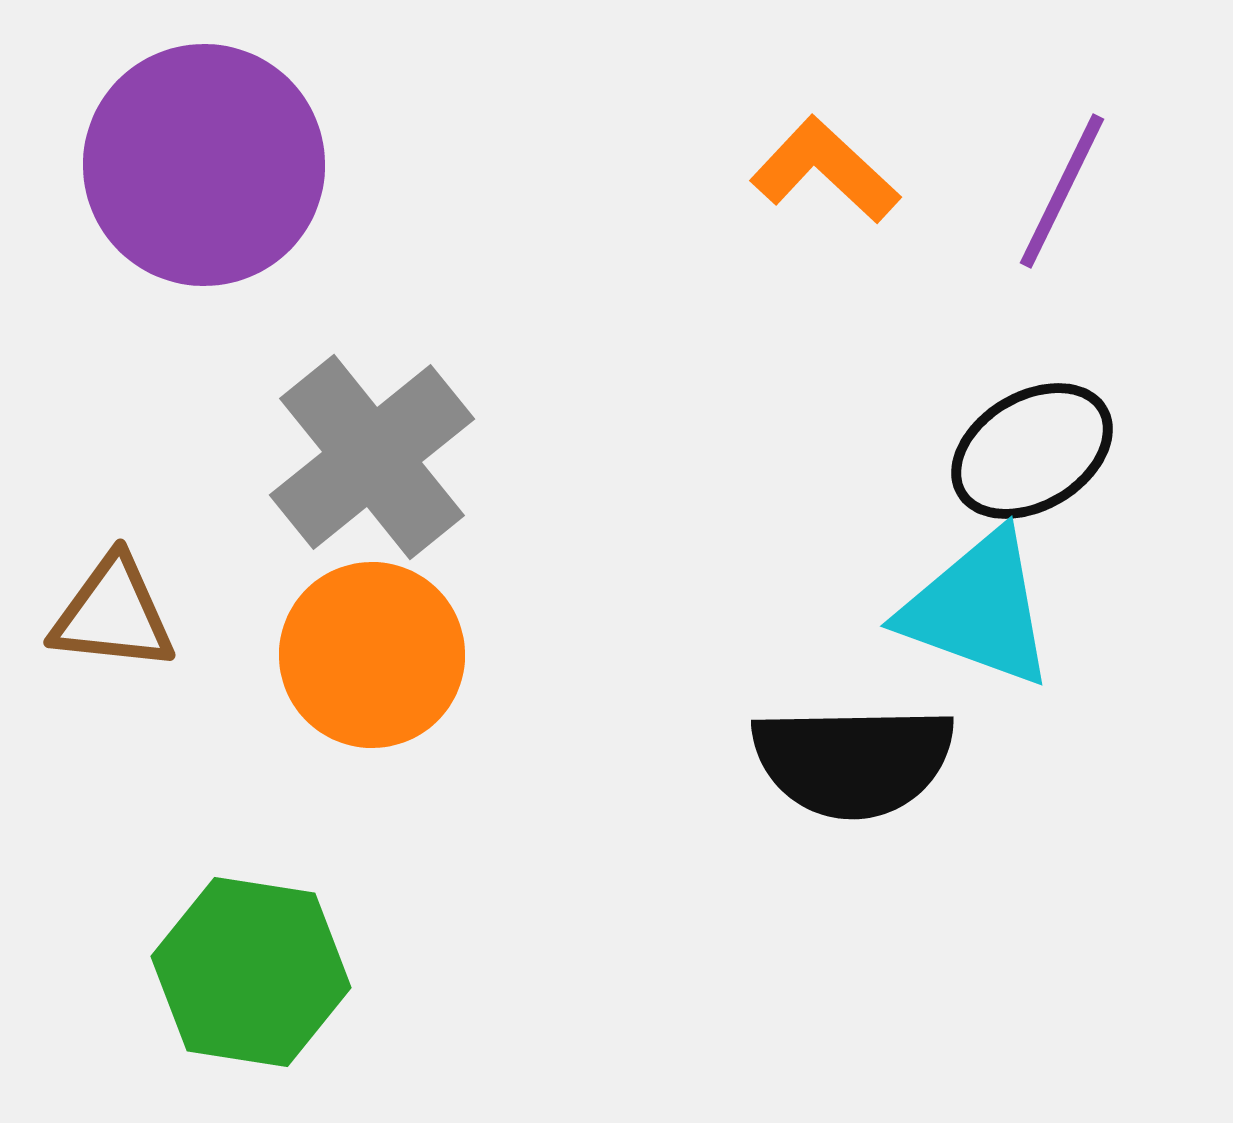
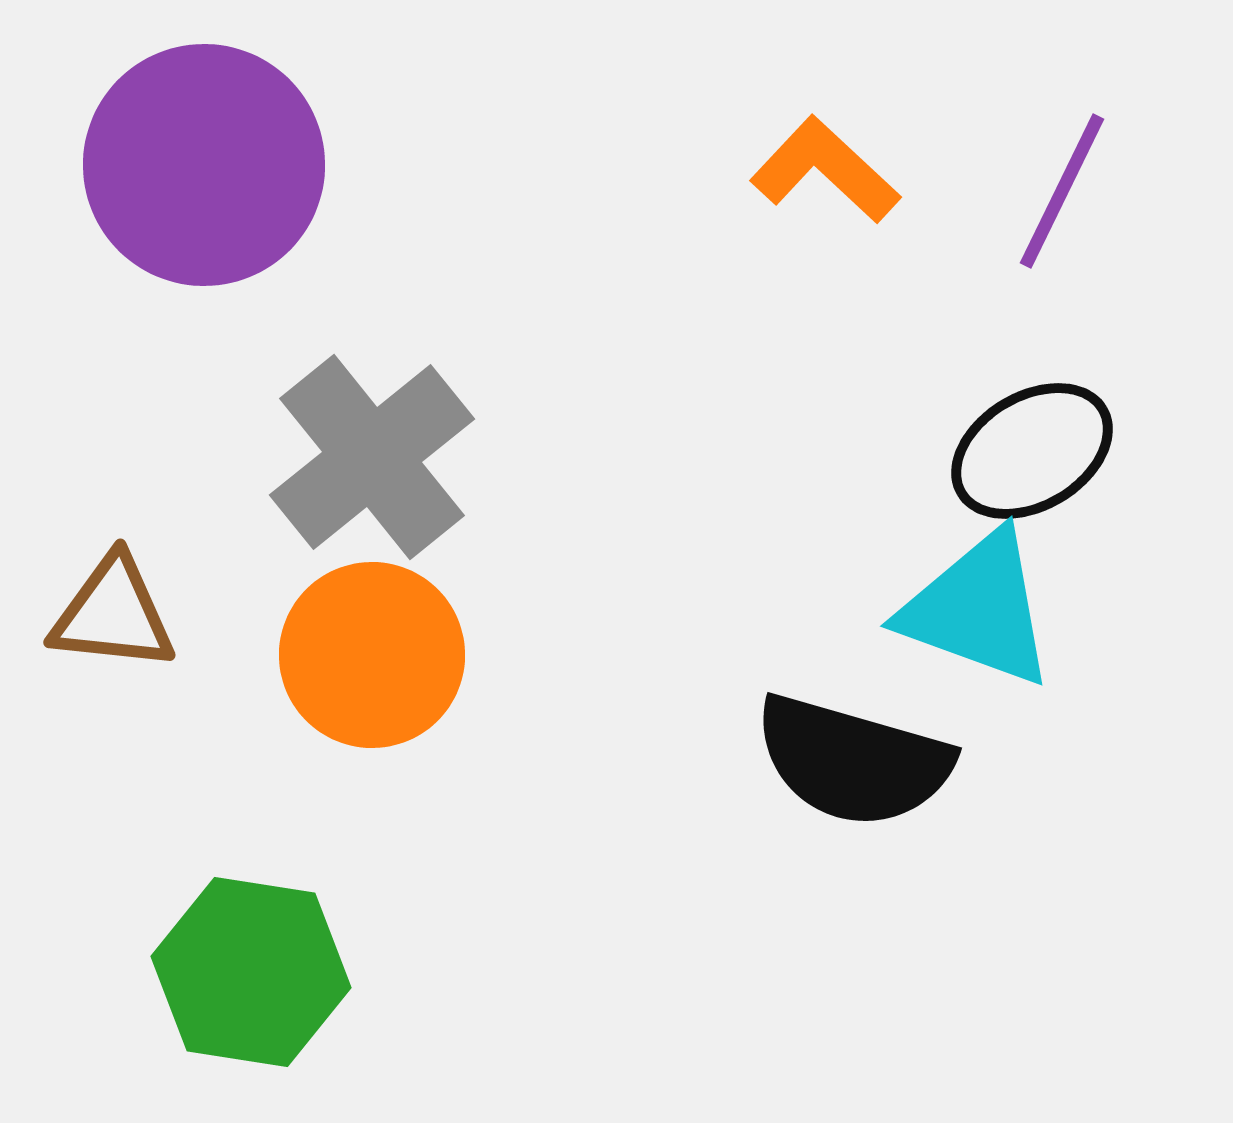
black semicircle: rotated 17 degrees clockwise
